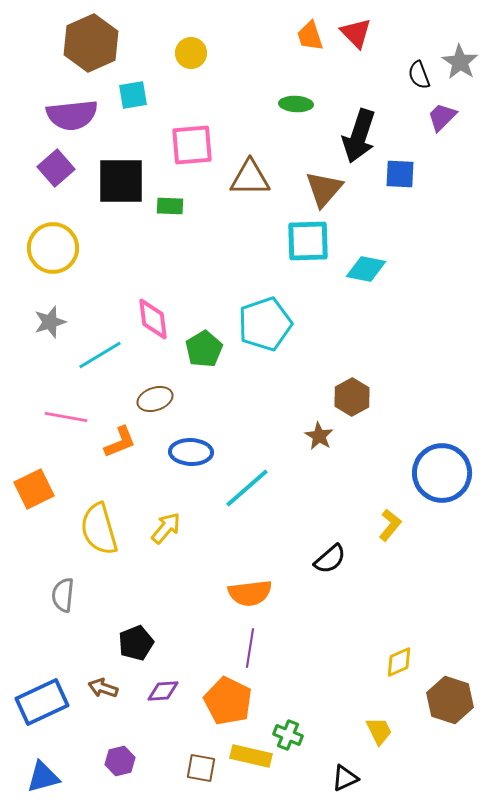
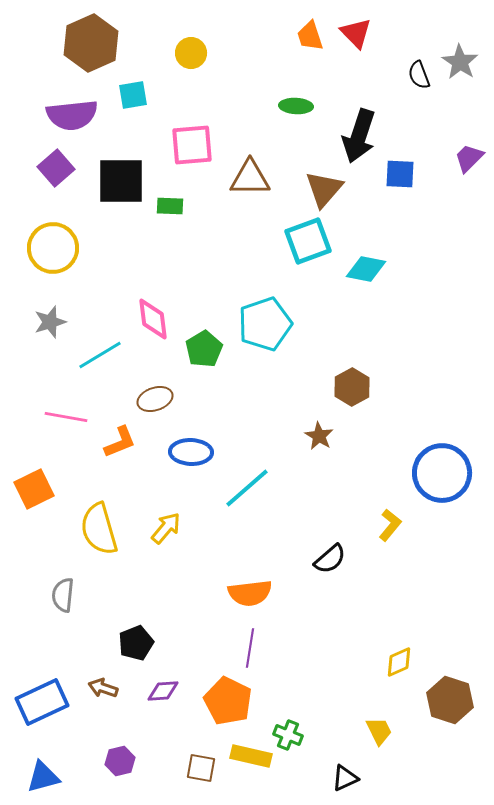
green ellipse at (296, 104): moved 2 px down
purple trapezoid at (442, 117): moved 27 px right, 41 px down
cyan square at (308, 241): rotated 18 degrees counterclockwise
brown hexagon at (352, 397): moved 10 px up
